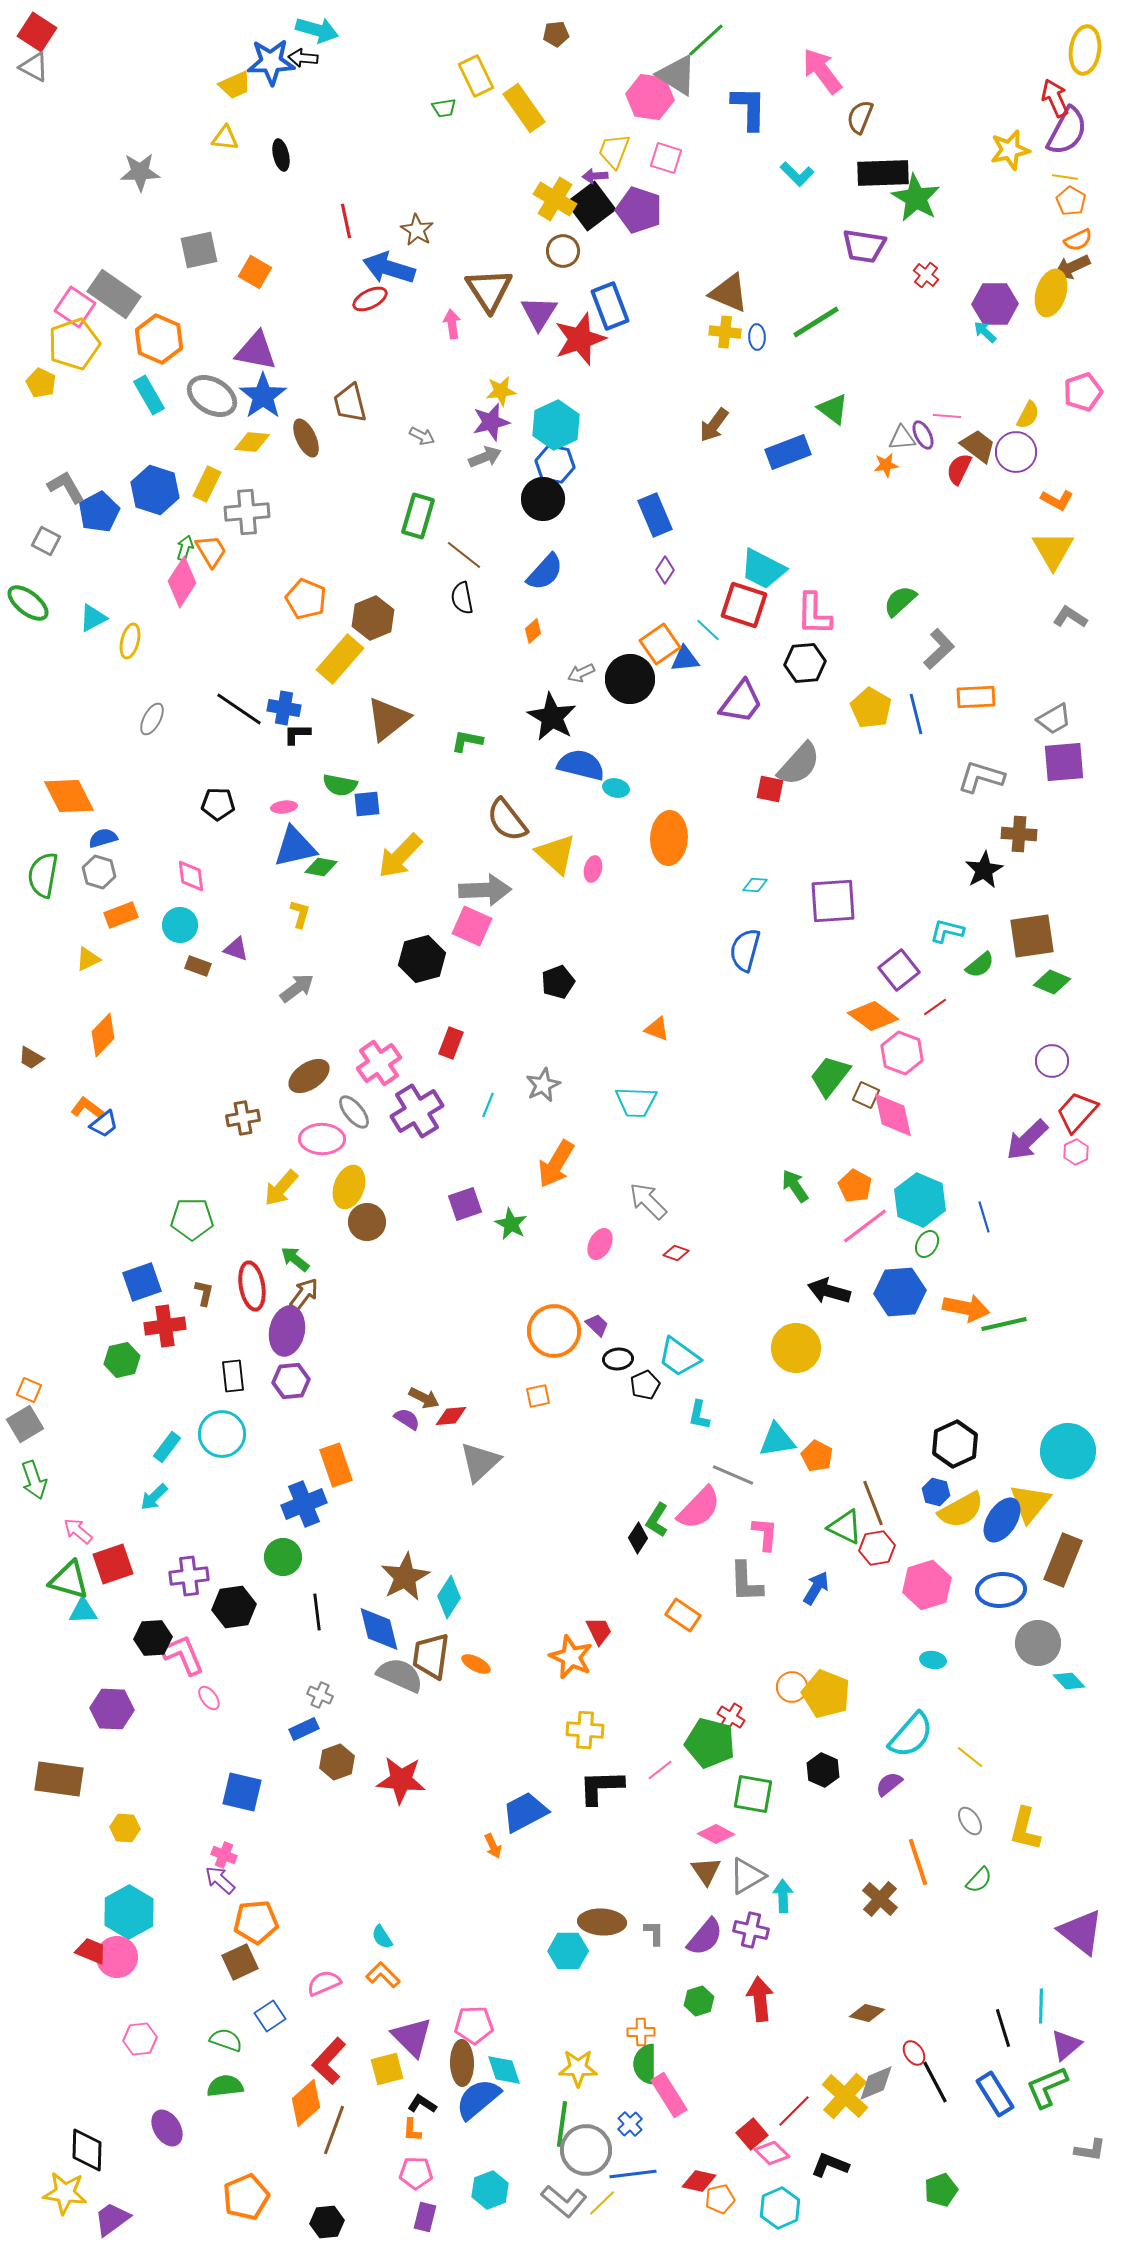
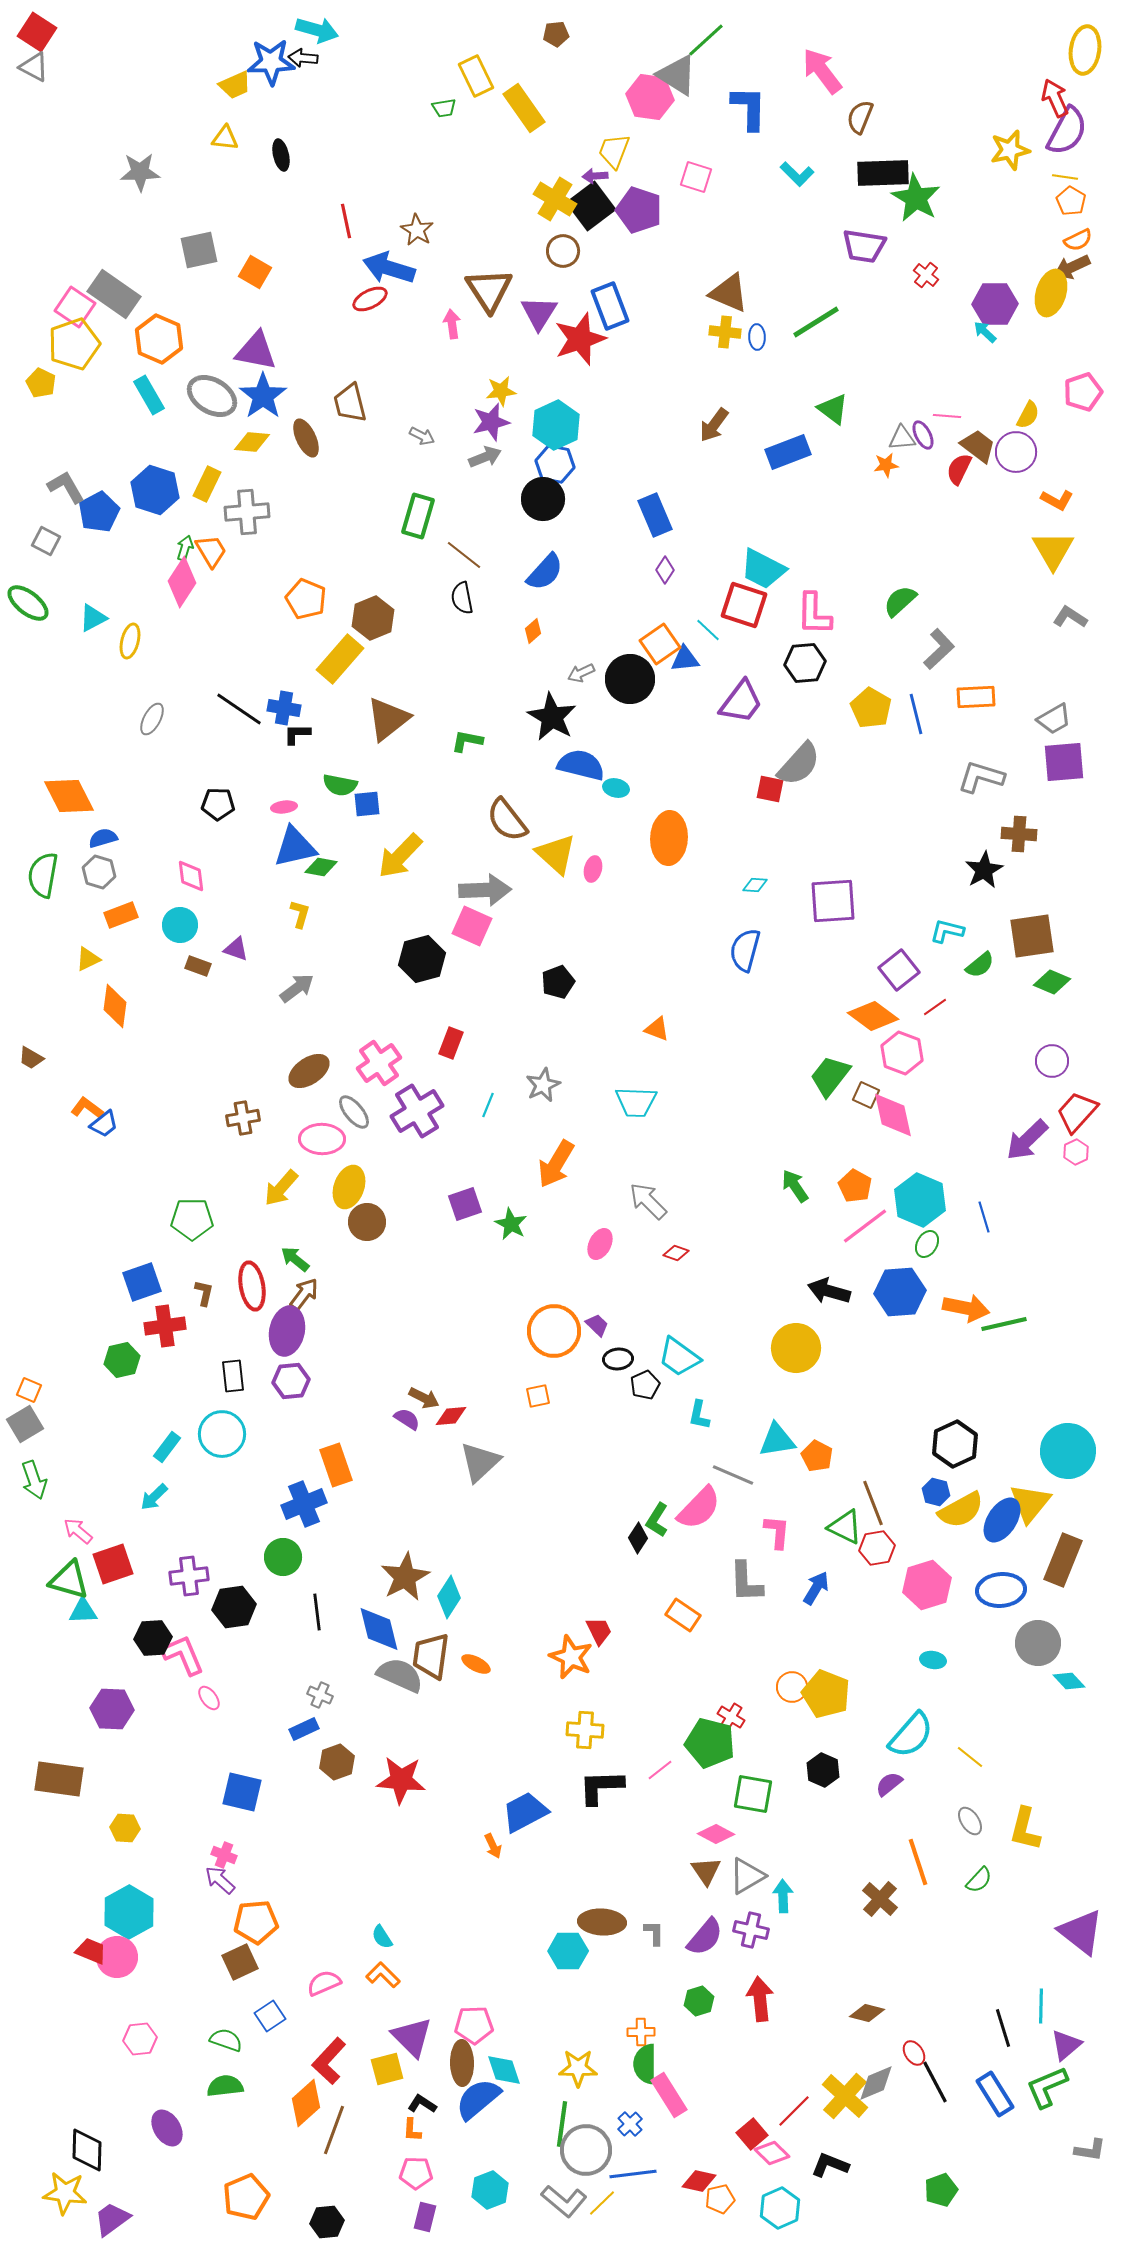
pink square at (666, 158): moved 30 px right, 19 px down
orange diamond at (103, 1035): moved 12 px right, 29 px up; rotated 36 degrees counterclockwise
brown ellipse at (309, 1076): moved 5 px up
pink L-shape at (765, 1534): moved 12 px right, 2 px up
